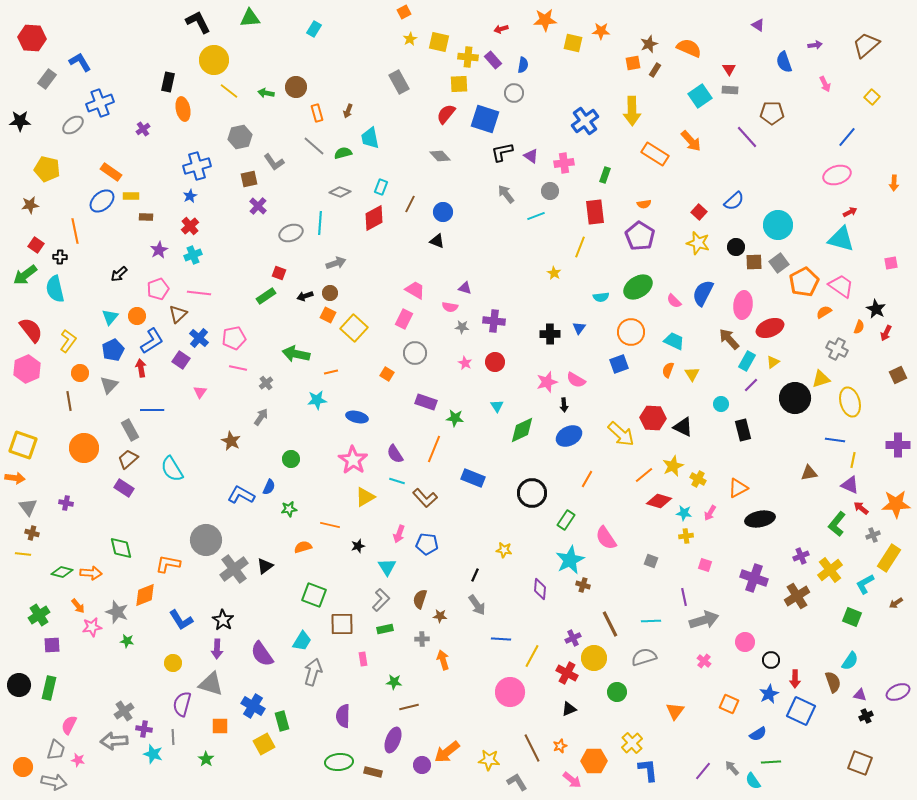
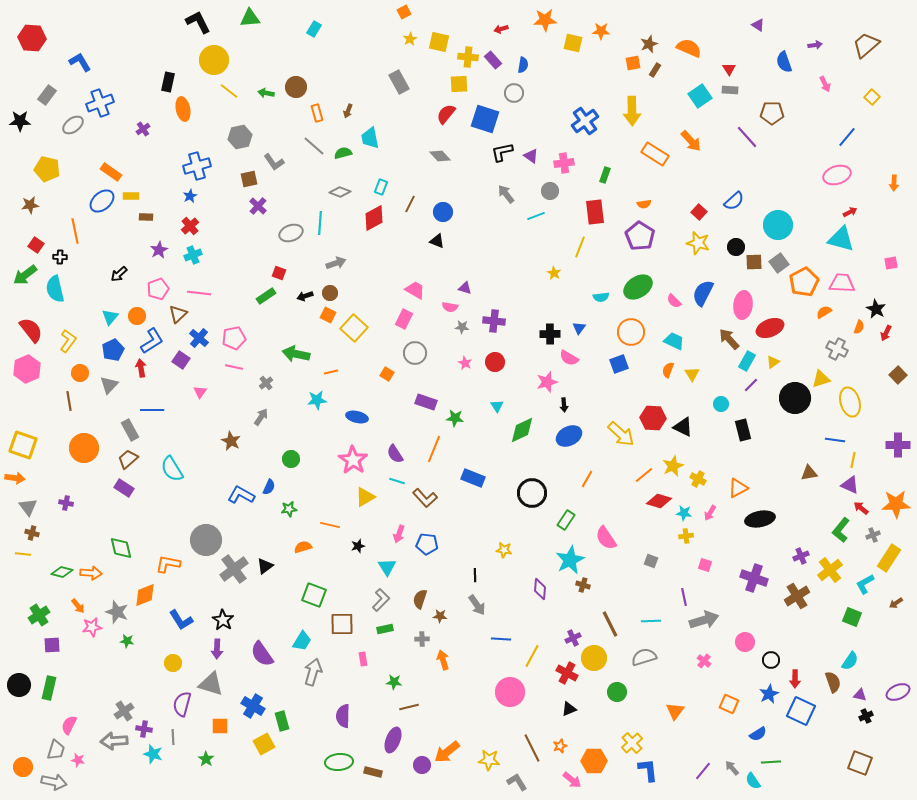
gray rectangle at (47, 79): moved 16 px down
pink trapezoid at (841, 286): moved 1 px right, 3 px up; rotated 32 degrees counterclockwise
pink line at (238, 368): moved 4 px left, 1 px up
brown square at (898, 375): rotated 18 degrees counterclockwise
pink semicircle at (576, 380): moved 7 px left, 22 px up
green L-shape at (837, 524): moved 4 px right, 6 px down
black line at (475, 575): rotated 24 degrees counterclockwise
